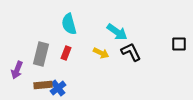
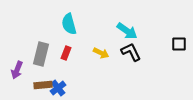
cyan arrow: moved 10 px right, 1 px up
